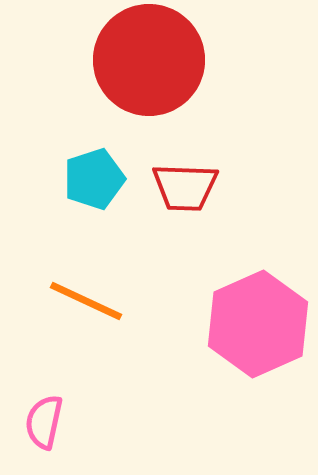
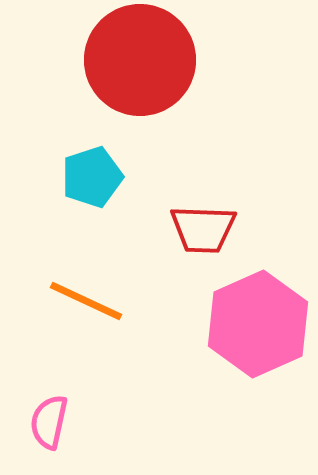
red circle: moved 9 px left
cyan pentagon: moved 2 px left, 2 px up
red trapezoid: moved 18 px right, 42 px down
pink semicircle: moved 5 px right
